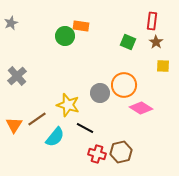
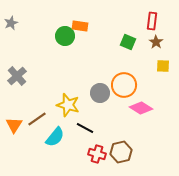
orange rectangle: moved 1 px left
